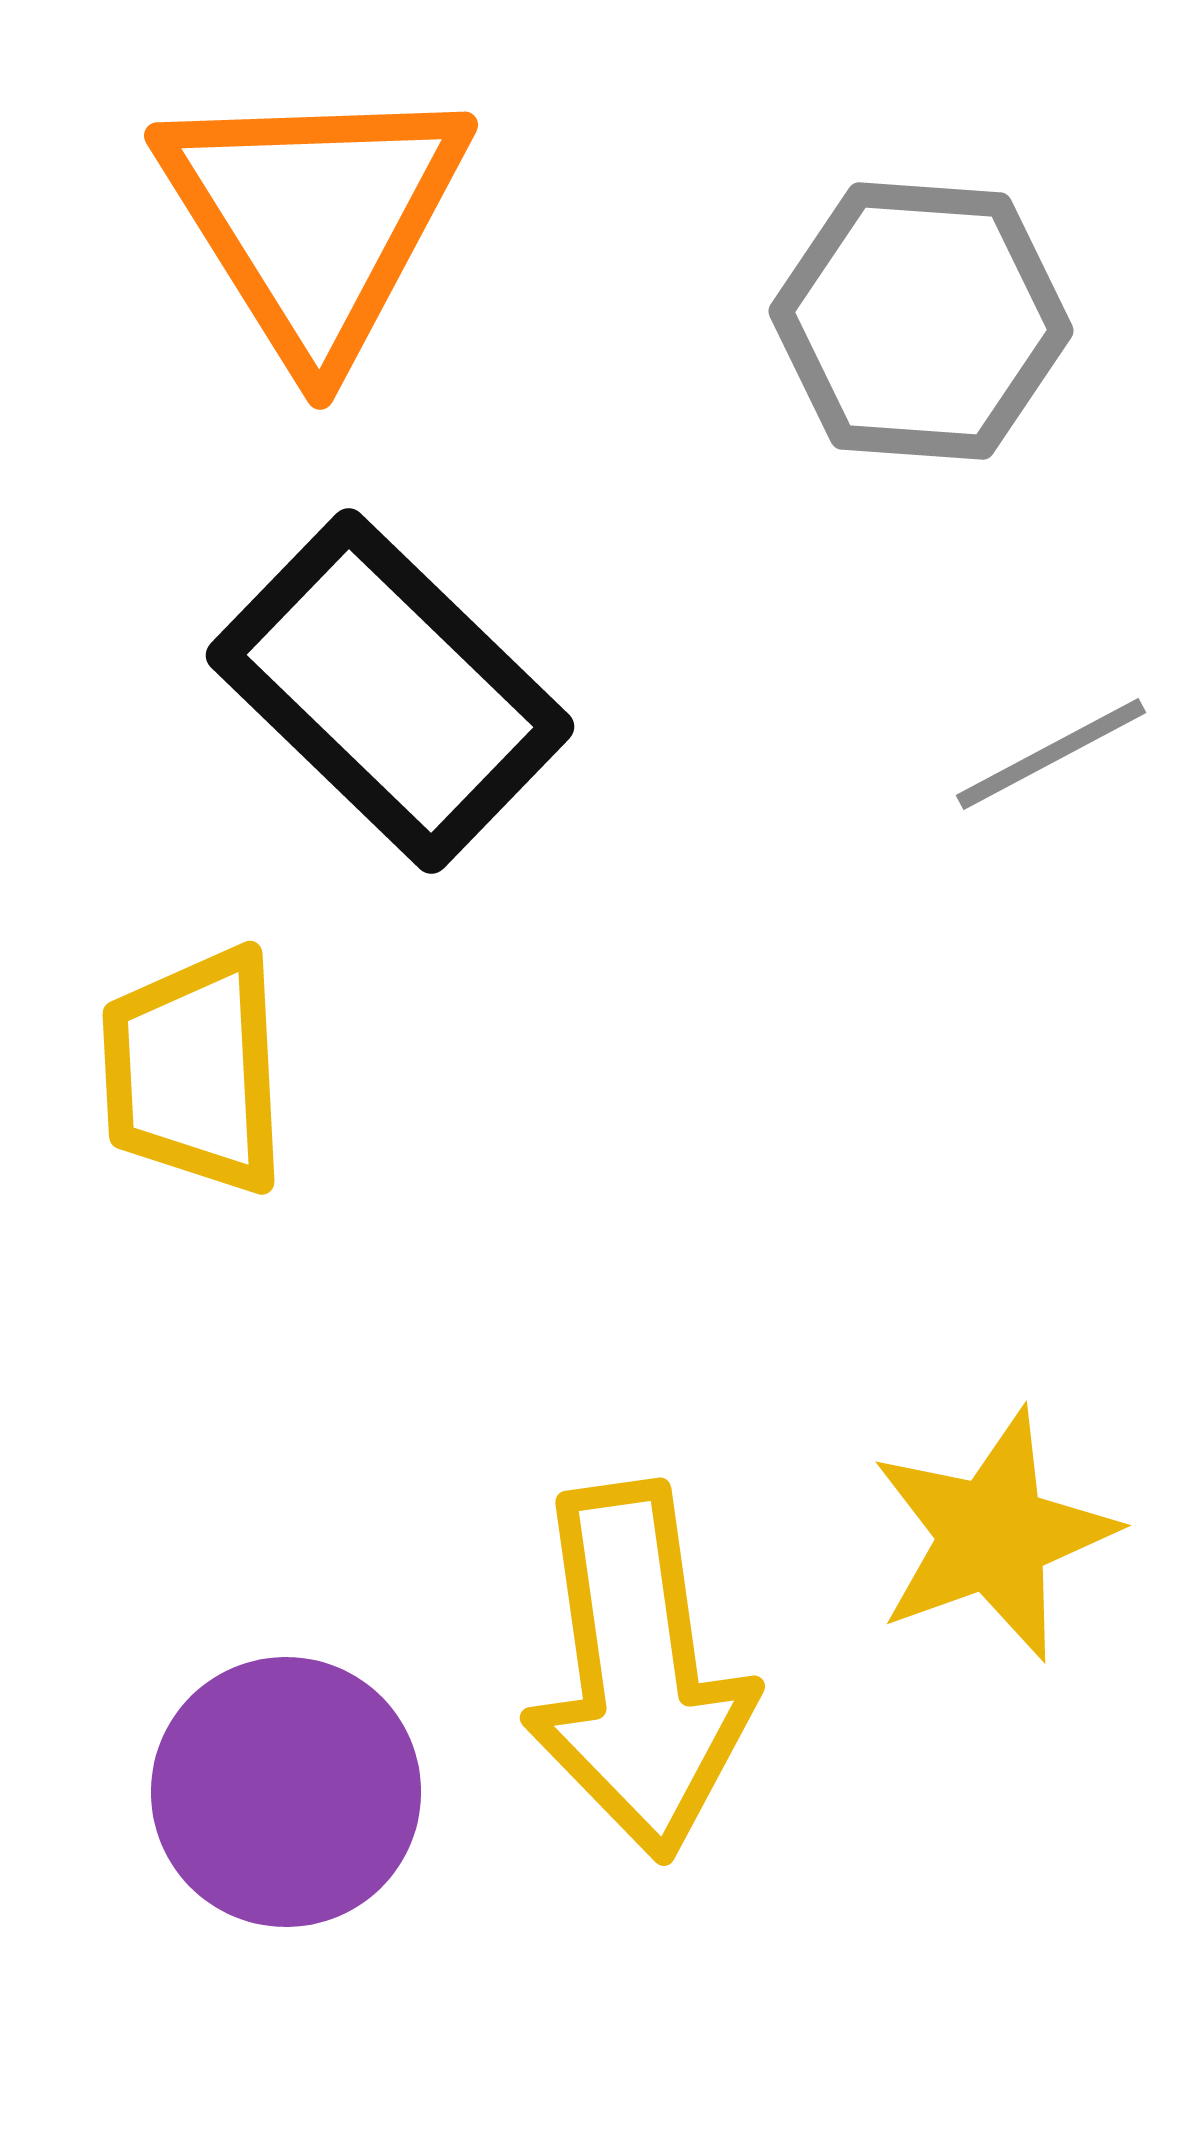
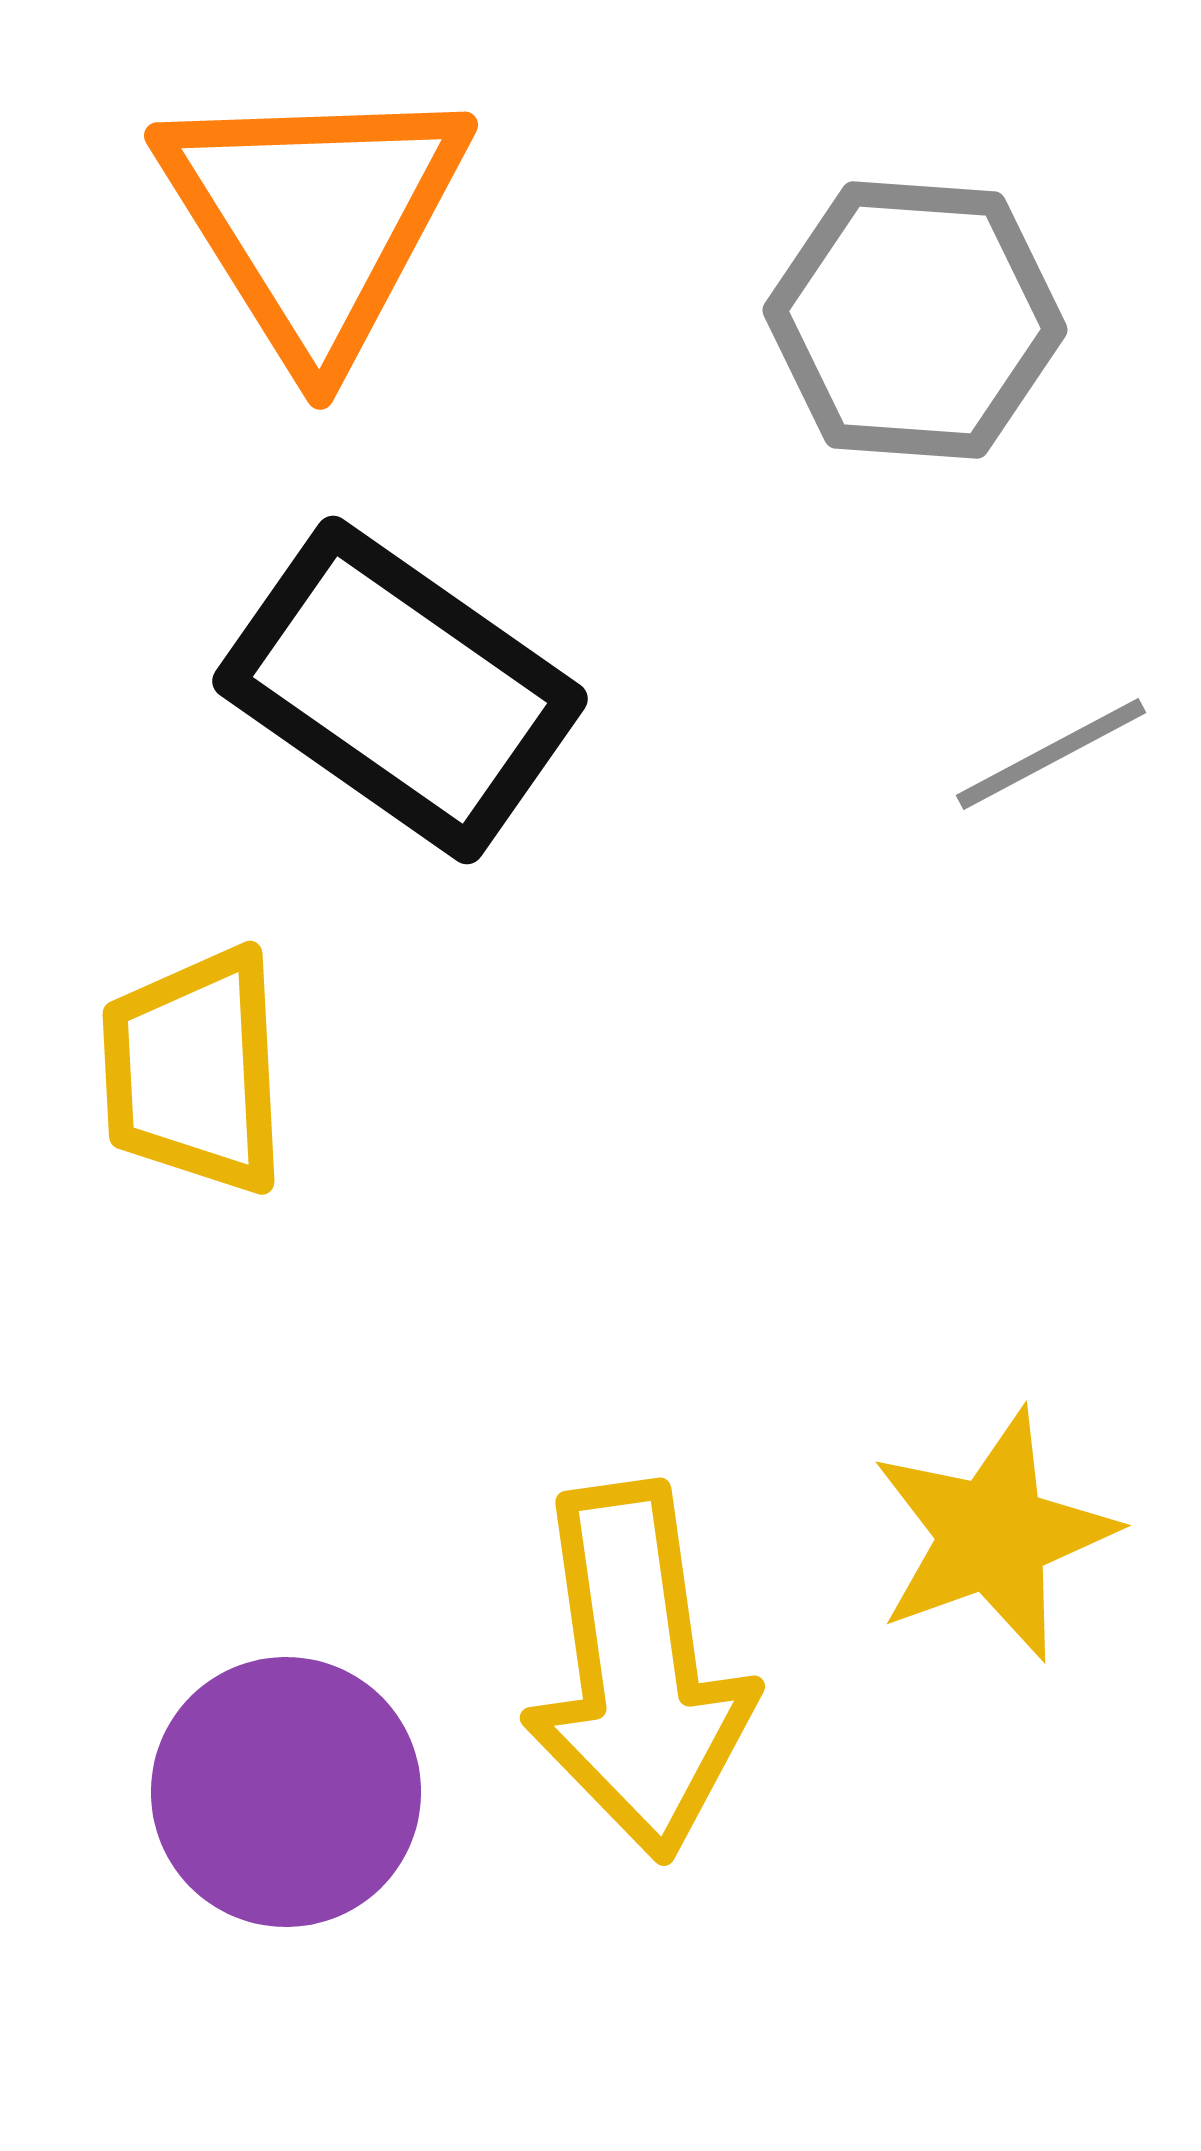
gray hexagon: moved 6 px left, 1 px up
black rectangle: moved 10 px right, 1 px up; rotated 9 degrees counterclockwise
